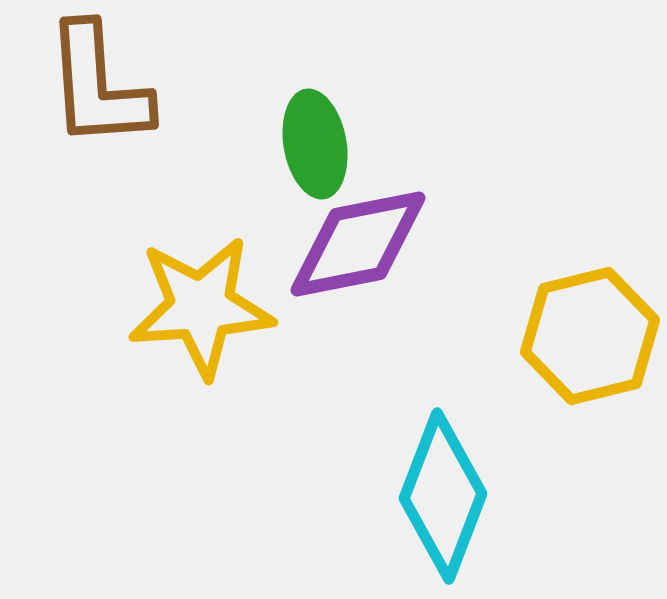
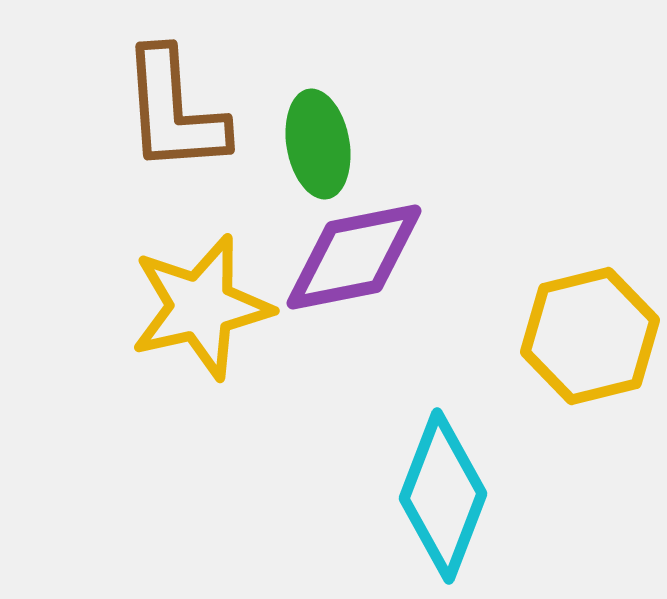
brown L-shape: moved 76 px right, 25 px down
green ellipse: moved 3 px right
purple diamond: moved 4 px left, 13 px down
yellow star: rotated 9 degrees counterclockwise
